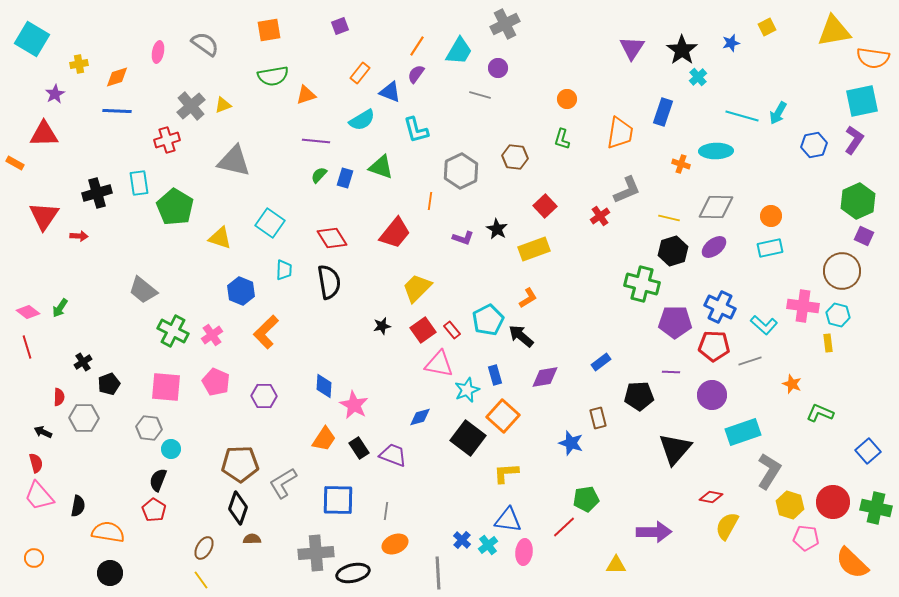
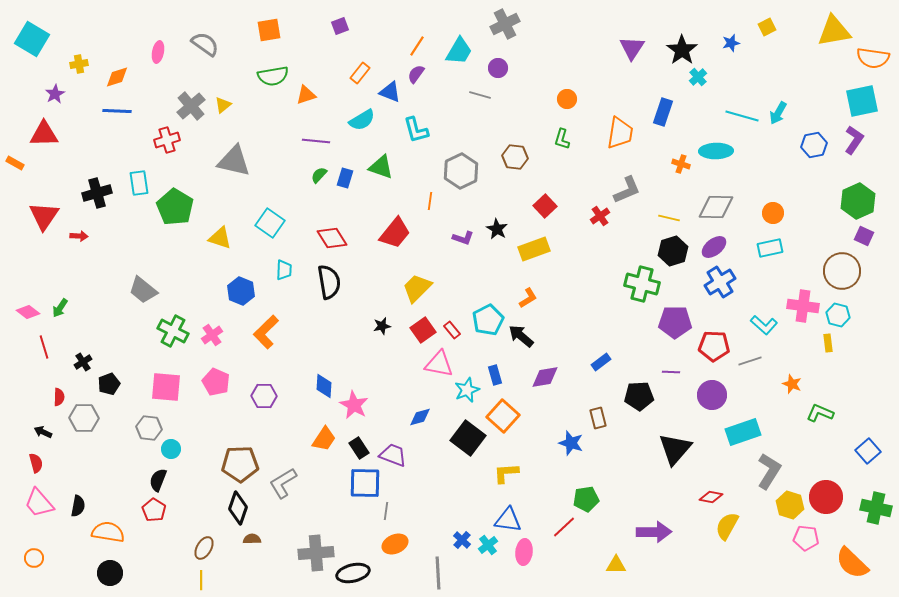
yellow triangle at (223, 105): rotated 18 degrees counterclockwise
orange circle at (771, 216): moved 2 px right, 3 px up
blue cross at (720, 307): moved 25 px up; rotated 32 degrees clockwise
red line at (27, 347): moved 17 px right
pink trapezoid at (39, 496): moved 7 px down
blue square at (338, 500): moved 27 px right, 17 px up
red circle at (833, 502): moved 7 px left, 5 px up
yellow line at (201, 580): rotated 36 degrees clockwise
